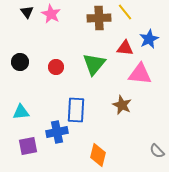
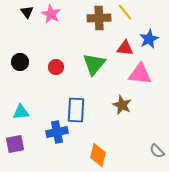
purple square: moved 13 px left, 2 px up
